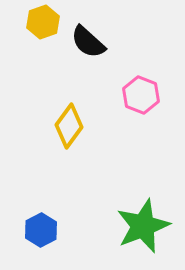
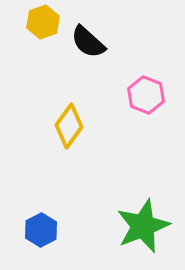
pink hexagon: moved 5 px right
